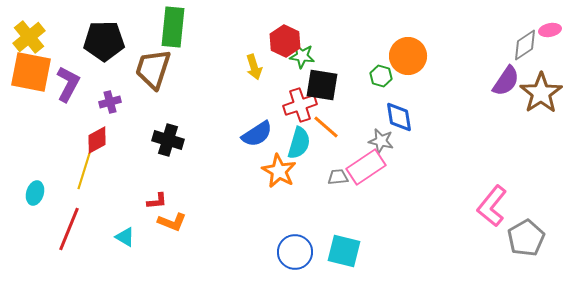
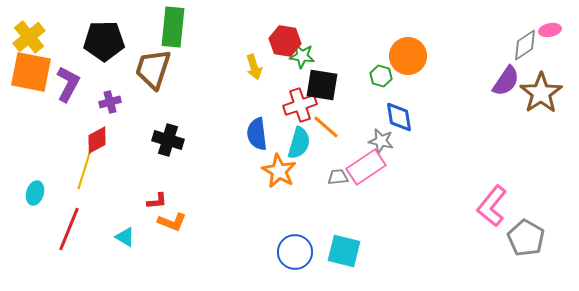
red hexagon: rotated 16 degrees counterclockwise
blue semicircle: rotated 116 degrees clockwise
gray pentagon: rotated 12 degrees counterclockwise
